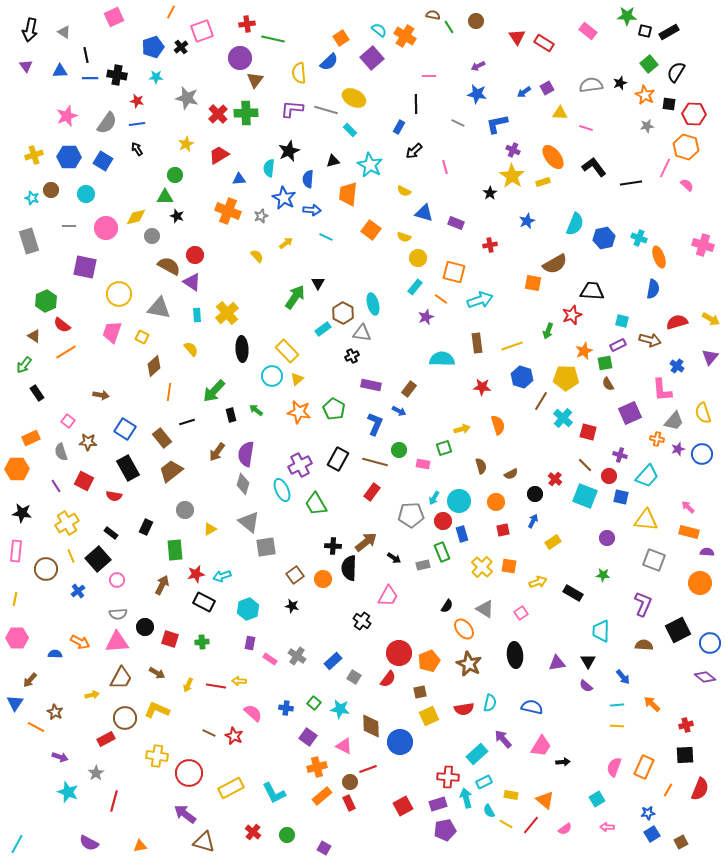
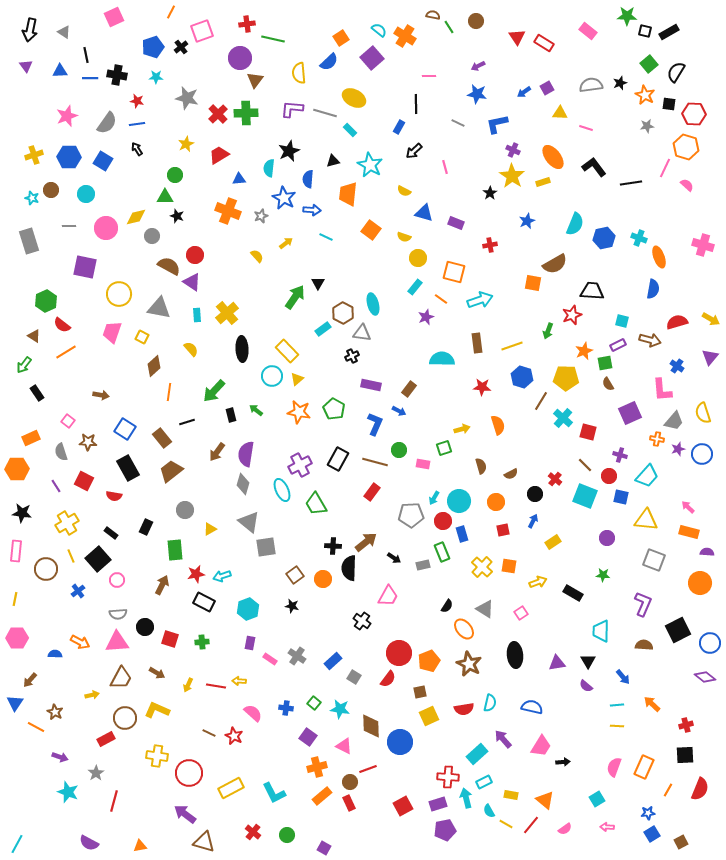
gray line at (326, 110): moved 1 px left, 3 px down
